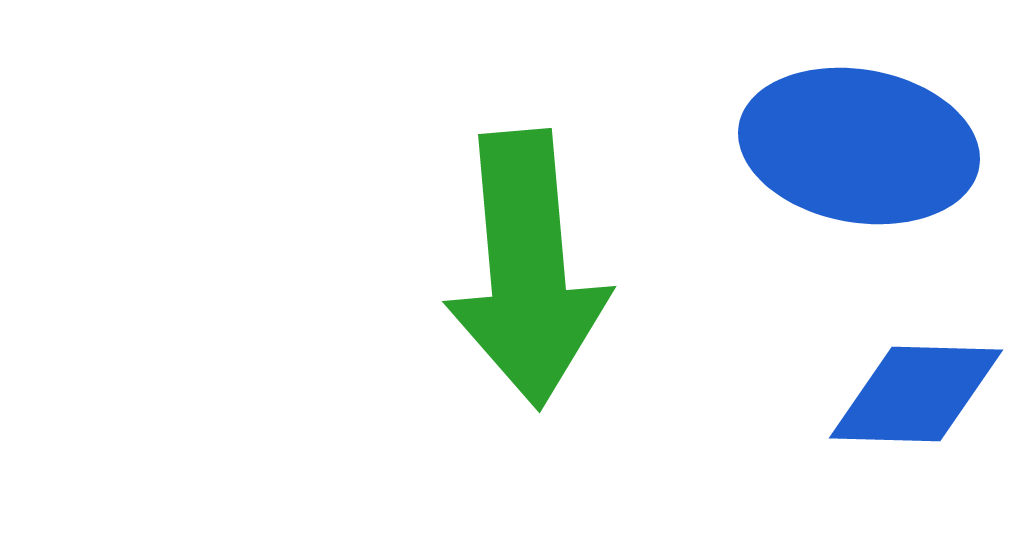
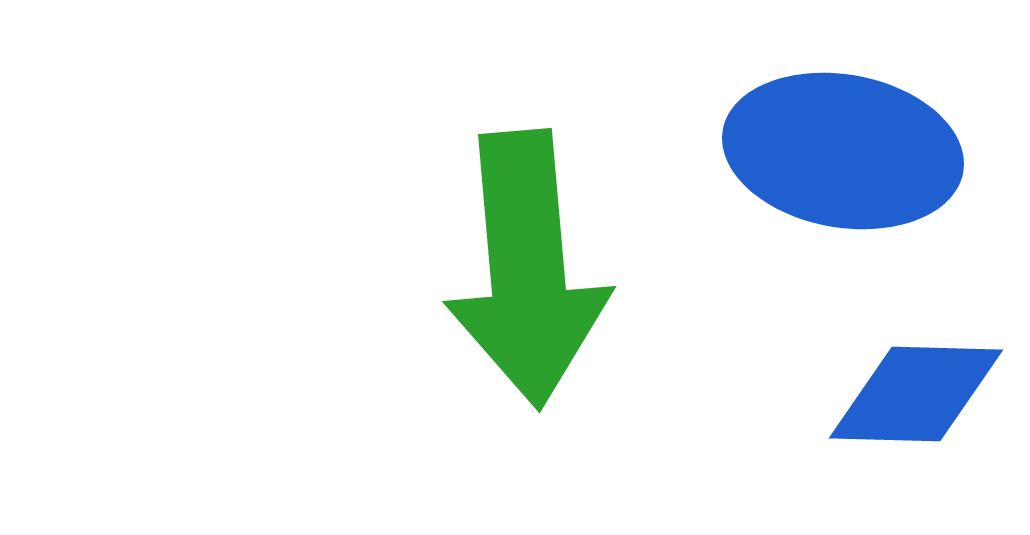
blue ellipse: moved 16 px left, 5 px down
